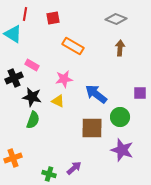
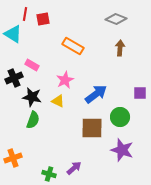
red square: moved 10 px left, 1 px down
pink star: moved 1 px right, 1 px down; rotated 18 degrees counterclockwise
blue arrow: rotated 105 degrees clockwise
